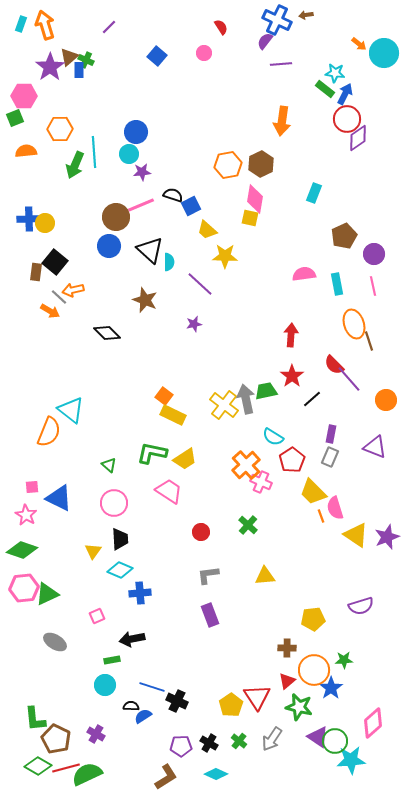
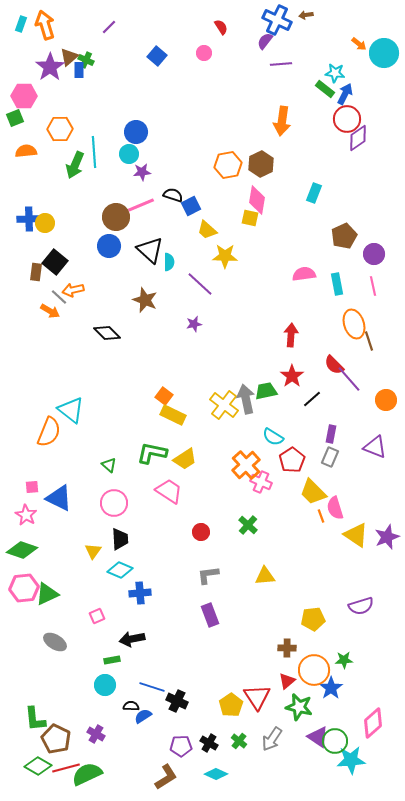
pink diamond at (255, 199): moved 2 px right, 1 px down
